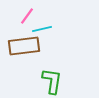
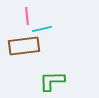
pink line: rotated 42 degrees counterclockwise
green L-shape: rotated 100 degrees counterclockwise
